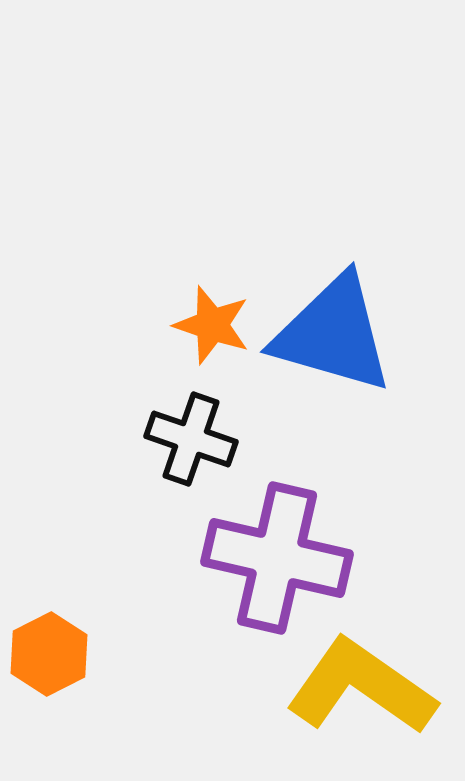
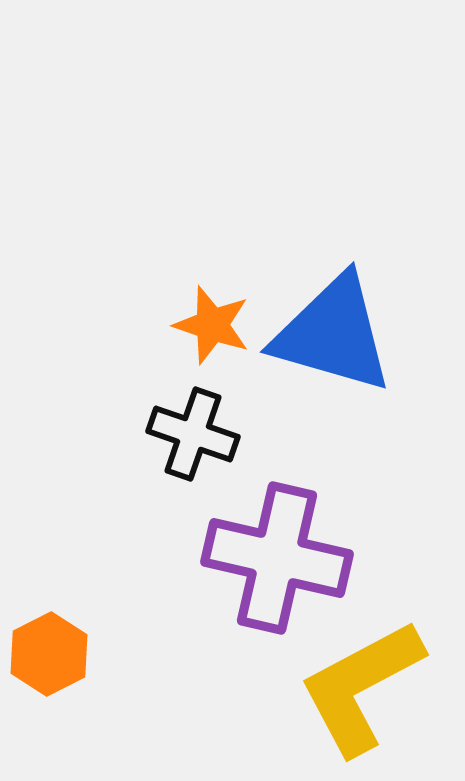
black cross: moved 2 px right, 5 px up
yellow L-shape: rotated 63 degrees counterclockwise
